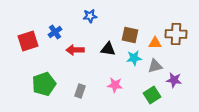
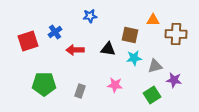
orange triangle: moved 2 px left, 23 px up
green pentagon: rotated 20 degrees clockwise
